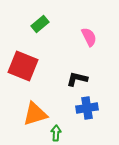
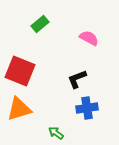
pink semicircle: moved 1 px down; rotated 36 degrees counterclockwise
red square: moved 3 px left, 5 px down
black L-shape: rotated 35 degrees counterclockwise
orange triangle: moved 16 px left, 5 px up
green arrow: rotated 56 degrees counterclockwise
